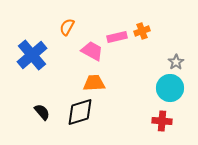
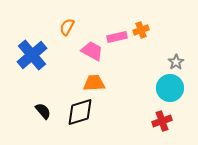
orange cross: moved 1 px left, 1 px up
black semicircle: moved 1 px right, 1 px up
red cross: rotated 24 degrees counterclockwise
